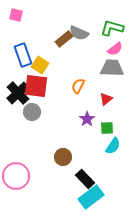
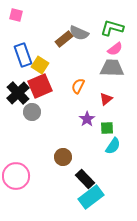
red square: moved 4 px right; rotated 30 degrees counterclockwise
